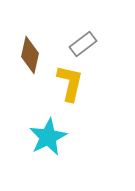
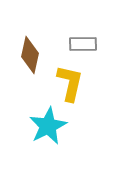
gray rectangle: rotated 36 degrees clockwise
cyan star: moved 11 px up
